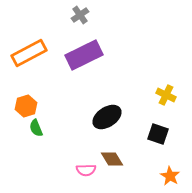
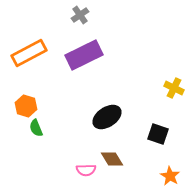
yellow cross: moved 8 px right, 7 px up
orange hexagon: rotated 25 degrees counterclockwise
